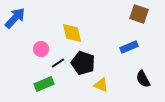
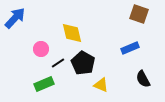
blue rectangle: moved 1 px right, 1 px down
black pentagon: rotated 10 degrees clockwise
